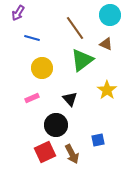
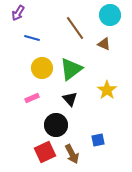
brown triangle: moved 2 px left
green triangle: moved 11 px left, 9 px down
